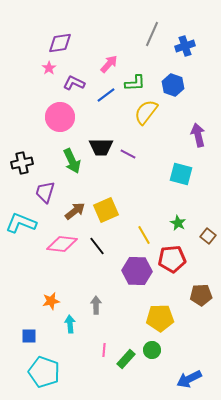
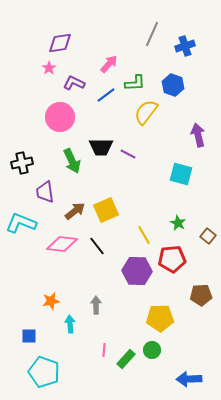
purple trapezoid: rotated 25 degrees counterclockwise
blue arrow: rotated 25 degrees clockwise
